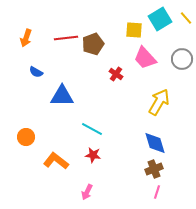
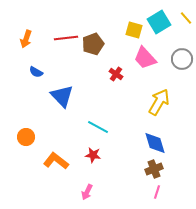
cyan square: moved 1 px left, 3 px down
yellow square: rotated 12 degrees clockwise
orange arrow: moved 1 px down
blue triangle: rotated 45 degrees clockwise
cyan line: moved 6 px right, 2 px up
